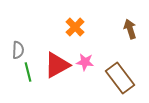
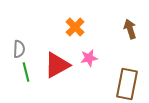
gray semicircle: moved 1 px right, 1 px up
pink star: moved 4 px right, 4 px up; rotated 18 degrees counterclockwise
green line: moved 2 px left
brown rectangle: moved 7 px right, 6 px down; rotated 48 degrees clockwise
